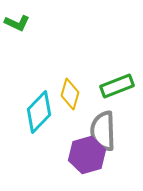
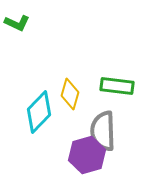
green rectangle: rotated 28 degrees clockwise
